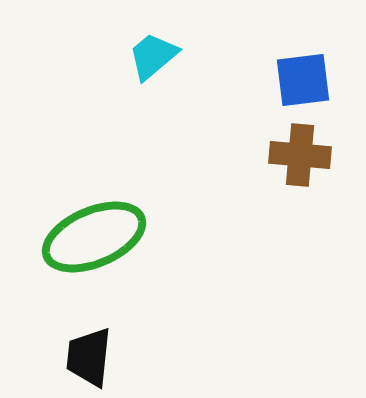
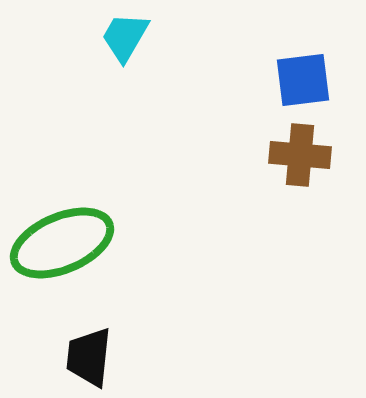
cyan trapezoid: moved 28 px left, 19 px up; rotated 20 degrees counterclockwise
green ellipse: moved 32 px left, 6 px down
